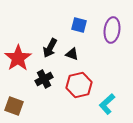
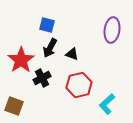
blue square: moved 32 px left
red star: moved 3 px right, 2 px down
black cross: moved 2 px left, 1 px up
